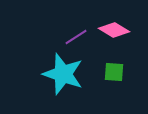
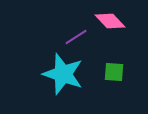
pink diamond: moved 4 px left, 9 px up; rotated 16 degrees clockwise
